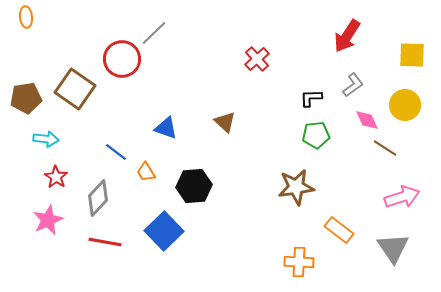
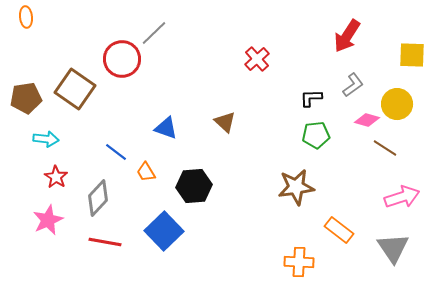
yellow circle: moved 8 px left, 1 px up
pink diamond: rotated 50 degrees counterclockwise
